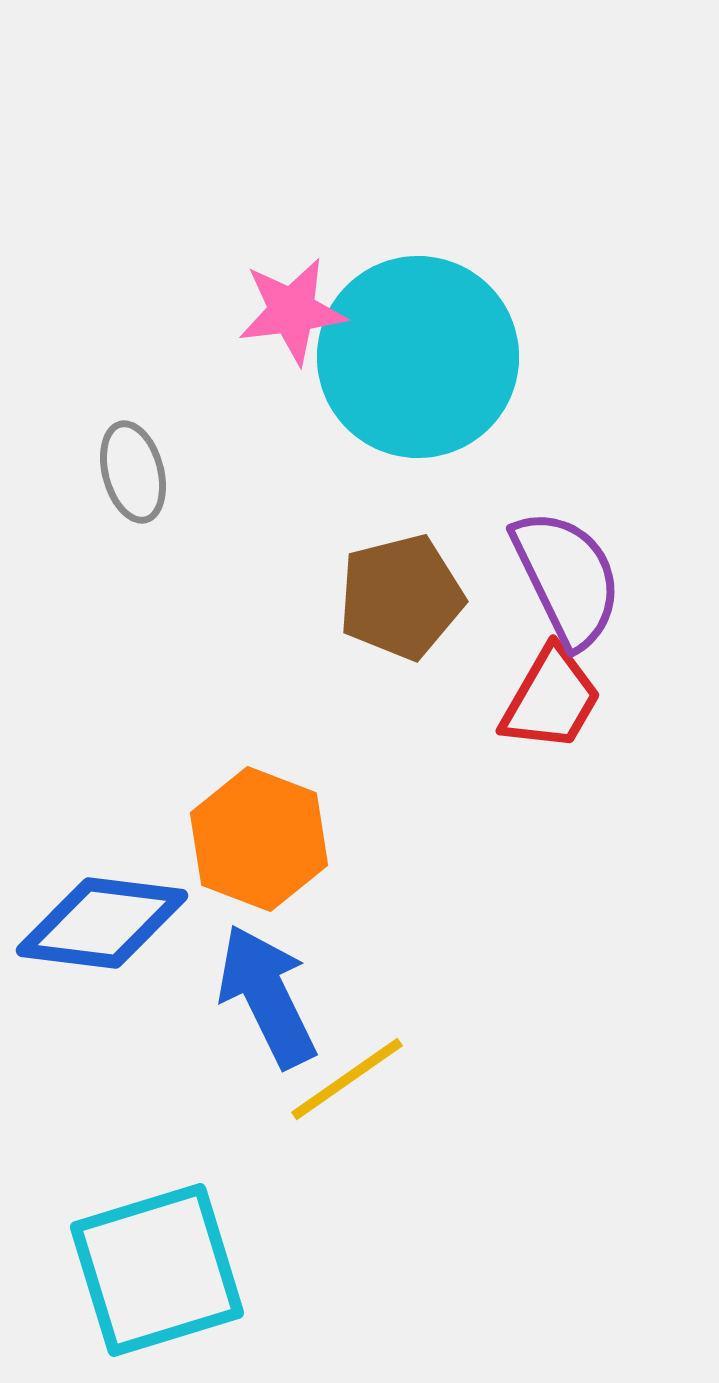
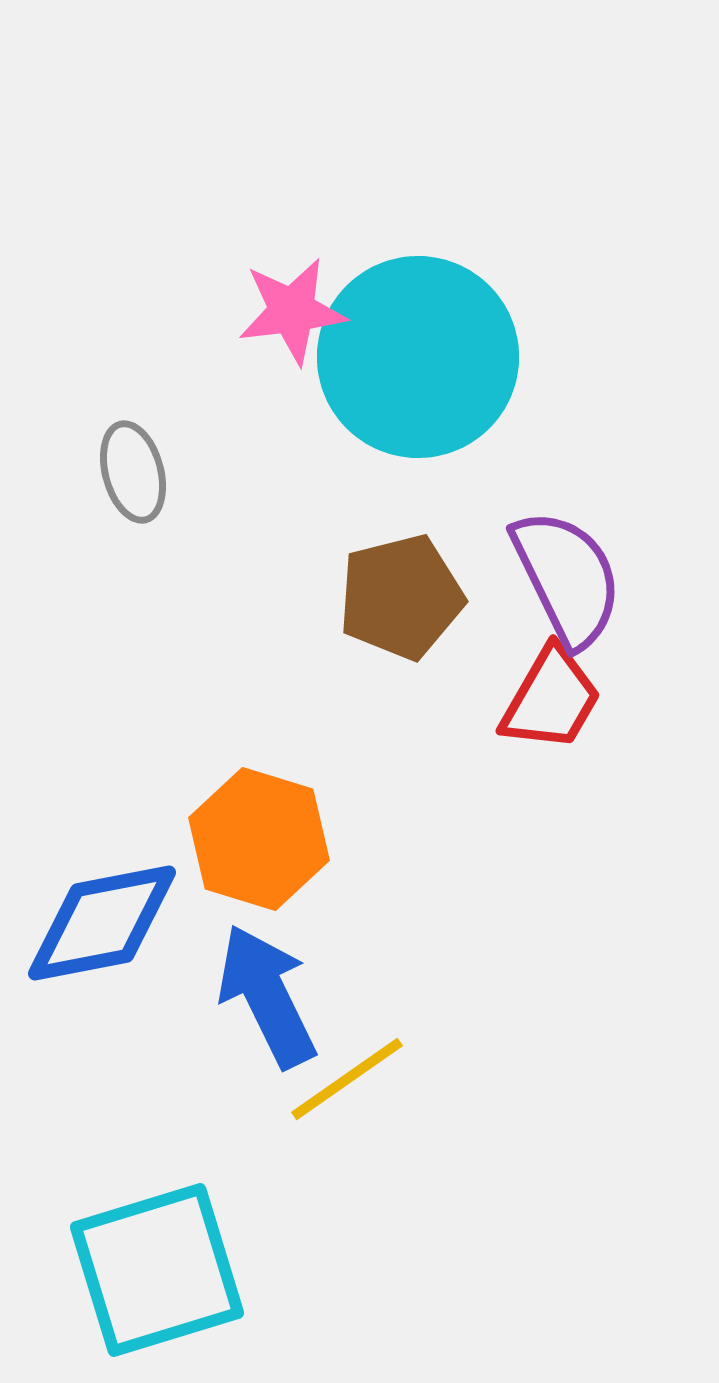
orange hexagon: rotated 4 degrees counterclockwise
blue diamond: rotated 18 degrees counterclockwise
